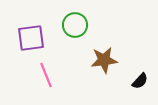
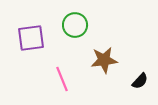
pink line: moved 16 px right, 4 px down
